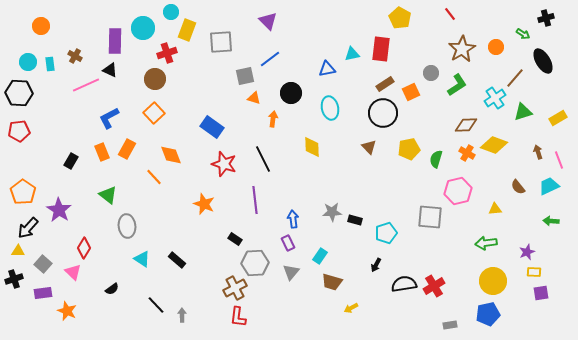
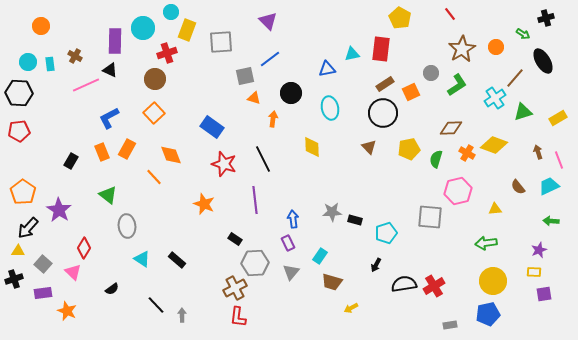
brown diamond at (466, 125): moved 15 px left, 3 px down
purple star at (527, 252): moved 12 px right, 2 px up
purple square at (541, 293): moved 3 px right, 1 px down
